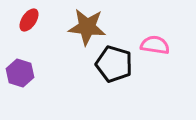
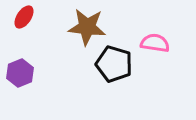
red ellipse: moved 5 px left, 3 px up
pink semicircle: moved 2 px up
purple hexagon: rotated 20 degrees clockwise
